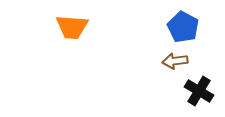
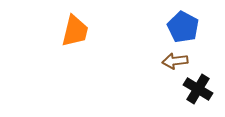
orange trapezoid: moved 3 px right, 4 px down; rotated 80 degrees counterclockwise
black cross: moved 1 px left, 2 px up
